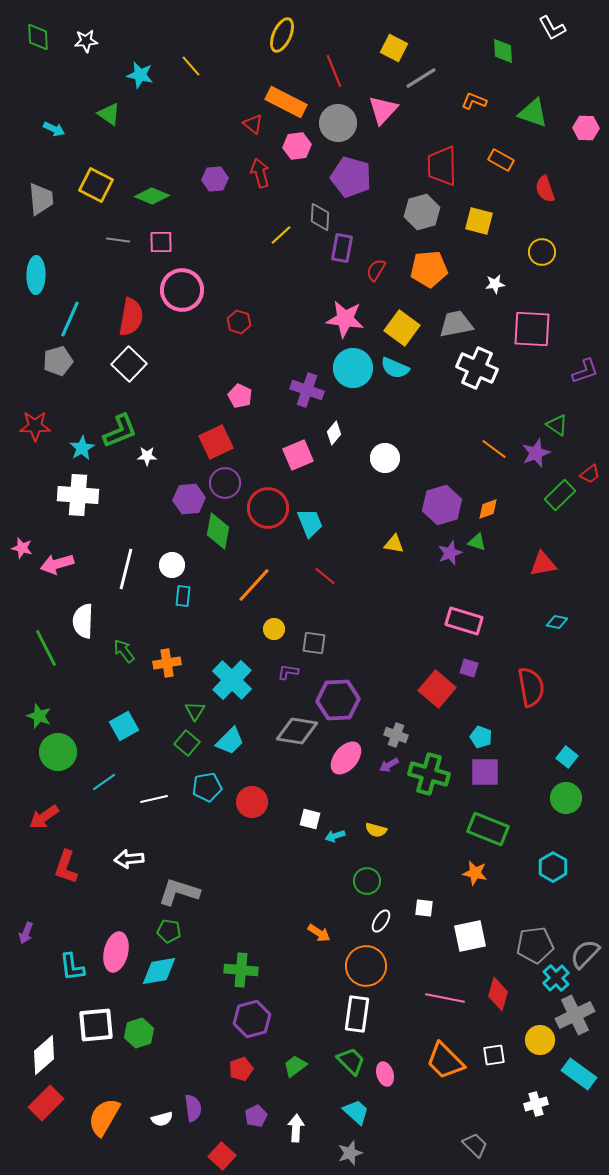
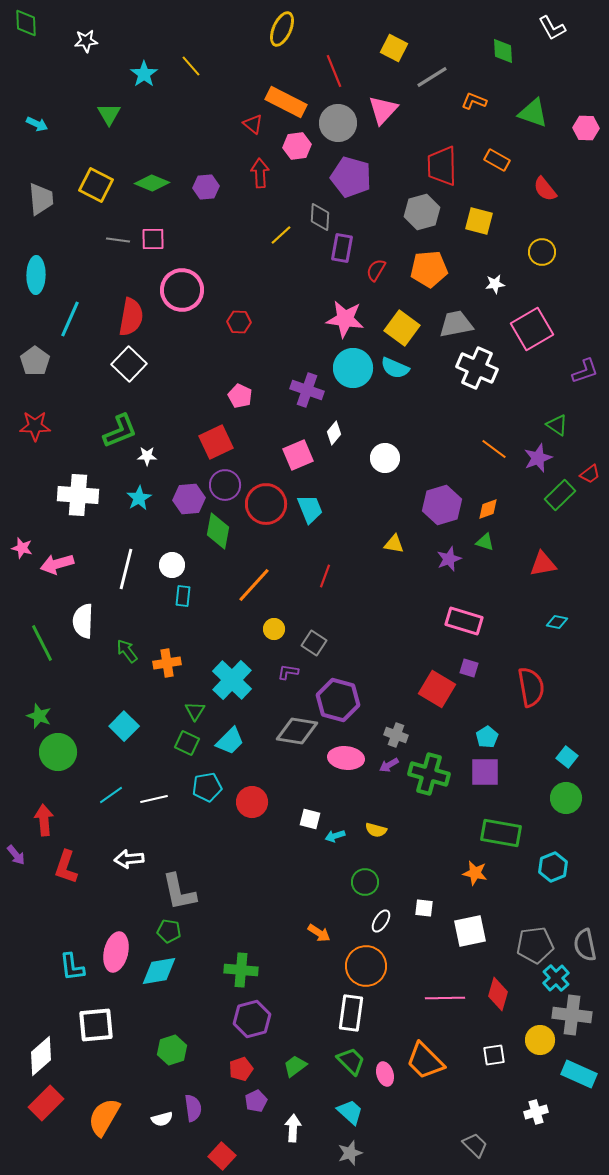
yellow ellipse at (282, 35): moved 6 px up
green diamond at (38, 37): moved 12 px left, 14 px up
cyan star at (140, 75): moved 4 px right, 1 px up; rotated 24 degrees clockwise
gray line at (421, 78): moved 11 px right, 1 px up
green triangle at (109, 114): rotated 25 degrees clockwise
cyan arrow at (54, 129): moved 17 px left, 5 px up
orange rectangle at (501, 160): moved 4 px left
red arrow at (260, 173): rotated 12 degrees clockwise
purple hexagon at (215, 179): moved 9 px left, 8 px down
red semicircle at (545, 189): rotated 20 degrees counterclockwise
green diamond at (152, 196): moved 13 px up
pink square at (161, 242): moved 8 px left, 3 px up
red hexagon at (239, 322): rotated 15 degrees counterclockwise
pink square at (532, 329): rotated 33 degrees counterclockwise
gray pentagon at (58, 361): moved 23 px left; rotated 20 degrees counterclockwise
cyan star at (82, 448): moved 57 px right, 50 px down
purple star at (536, 453): moved 2 px right, 5 px down
purple circle at (225, 483): moved 2 px down
red circle at (268, 508): moved 2 px left, 4 px up
cyan trapezoid at (310, 523): moved 14 px up
green triangle at (477, 542): moved 8 px right
purple star at (450, 553): moved 1 px left, 6 px down
red line at (325, 576): rotated 70 degrees clockwise
gray square at (314, 643): rotated 25 degrees clockwise
green line at (46, 648): moved 4 px left, 5 px up
green arrow at (124, 651): moved 3 px right
red square at (437, 689): rotated 9 degrees counterclockwise
purple hexagon at (338, 700): rotated 18 degrees clockwise
cyan square at (124, 726): rotated 16 degrees counterclockwise
cyan pentagon at (481, 737): moved 6 px right; rotated 20 degrees clockwise
green square at (187, 743): rotated 15 degrees counterclockwise
pink ellipse at (346, 758): rotated 56 degrees clockwise
cyan line at (104, 782): moved 7 px right, 13 px down
red arrow at (44, 817): moved 3 px down; rotated 120 degrees clockwise
green rectangle at (488, 829): moved 13 px right, 4 px down; rotated 12 degrees counterclockwise
cyan hexagon at (553, 867): rotated 8 degrees clockwise
green circle at (367, 881): moved 2 px left, 1 px down
gray L-shape at (179, 892): rotated 120 degrees counterclockwise
purple arrow at (26, 933): moved 10 px left, 78 px up; rotated 60 degrees counterclockwise
white square at (470, 936): moved 5 px up
gray semicircle at (585, 954): moved 9 px up; rotated 56 degrees counterclockwise
pink line at (445, 998): rotated 12 degrees counterclockwise
white rectangle at (357, 1014): moved 6 px left, 1 px up
gray cross at (575, 1015): moved 3 px left; rotated 33 degrees clockwise
green hexagon at (139, 1033): moved 33 px right, 17 px down
white diamond at (44, 1055): moved 3 px left, 1 px down
orange trapezoid at (445, 1061): moved 20 px left
cyan rectangle at (579, 1074): rotated 12 degrees counterclockwise
white cross at (536, 1104): moved 8 px down
cyan trapezoid at (356, 1112): moved 6 px left
purple pentagon at (256, 1116): moved 15 px up
white arrow at (296, 1128): moved 3 px left
